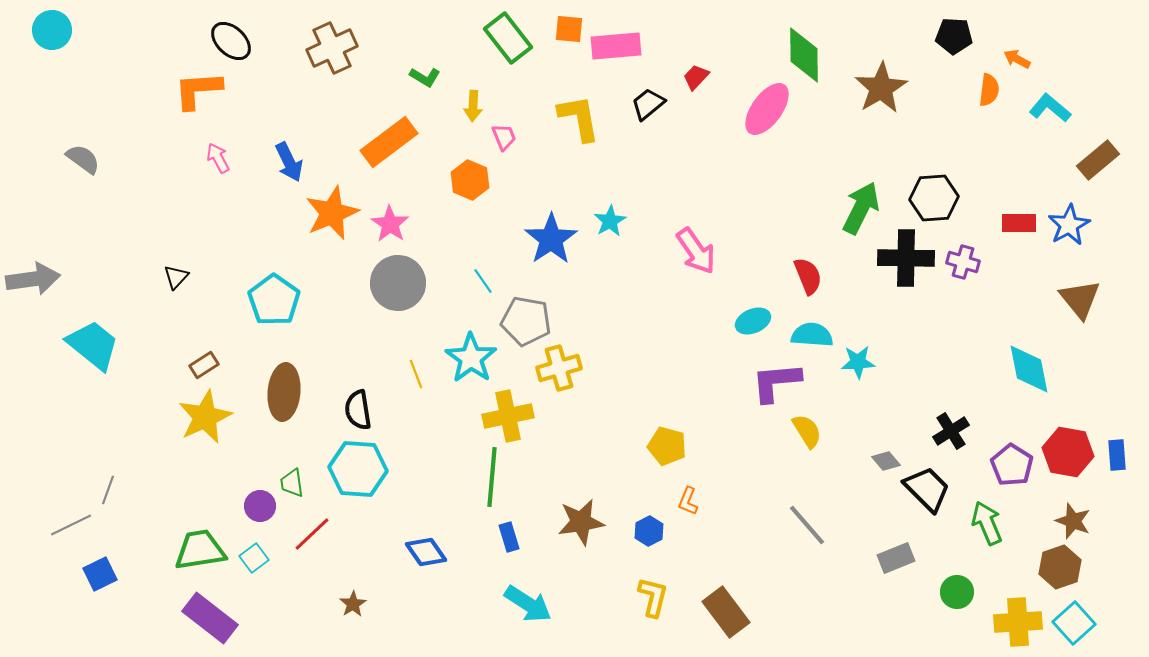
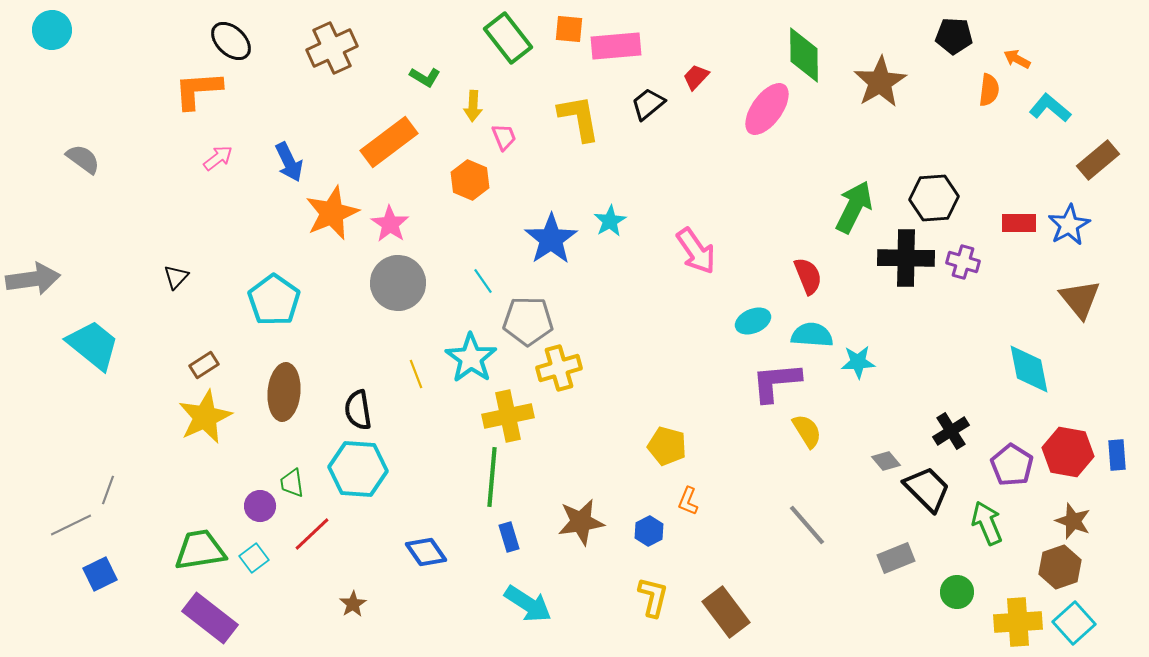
brown star at (881, 88): moved 1 px left, 6 px up
pink arrow at (218, 158): rotated 80 degrees clockwise
green arrow at (861, 208): moved 7 px left, 1 px up
gray pentagon at (526, 321): moved 2 px right; rotated 9 degrees counterclockwise
